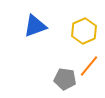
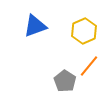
gray pentagon: moved 2 px down; rotated 25 degrees clockwise
